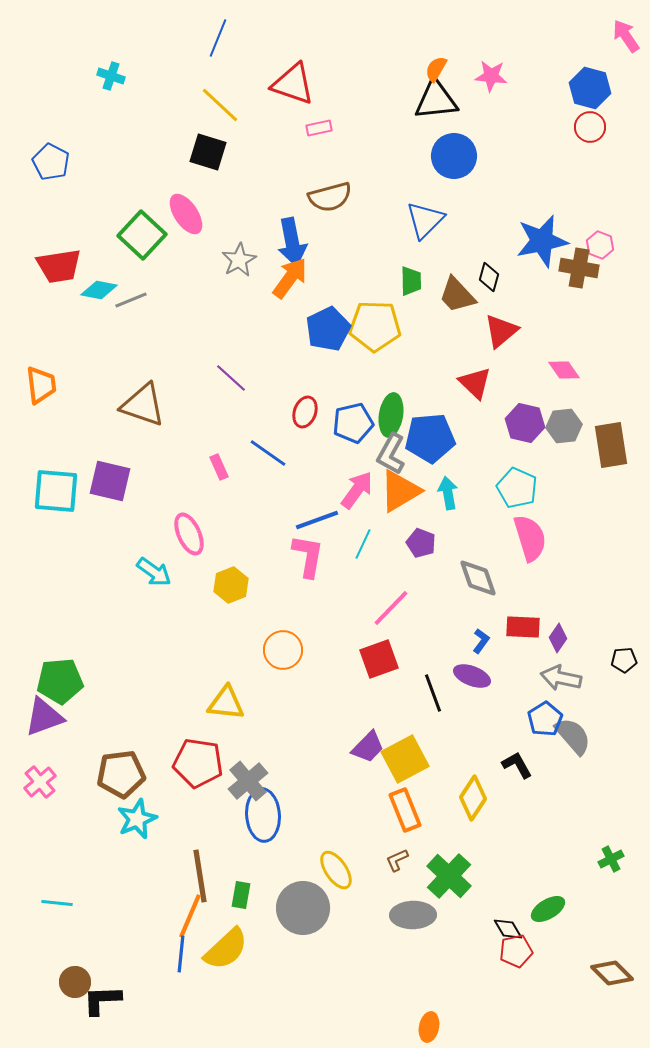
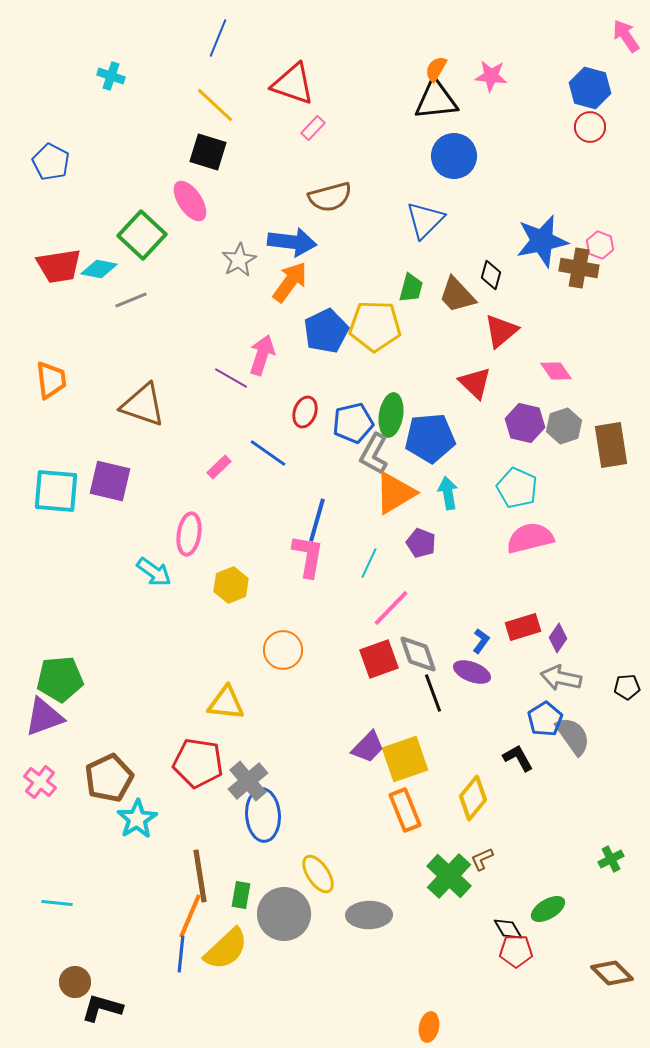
yellow line at (220, 105): moved 5 px left
pink rectangle at (319, 128): moved 6 px left; rotated 35 degrees counterclockwise
pink ellipse at (186, 214): moved 4 px right, 13 px up
blue arrow at (292, 242): rotated 72 degrees counterclockwise
black diamond at (489, 277): moved 2 px right, 2 px up
orange arrow at (290, 278): moved 4 px down
green trapezoid at (411, 281): moved 7 px down; rotated 16 degrees clockwise
cyan diamond at (99, 290): moved 21 px up
blue pentagon at (328, 329): moved 2 px left, 2 px down
pink diamond at (564, 370): moved 8 px left, 1 px down
purple line at (231, 378): rotated 12 degrees counterclockwise
orange trapezoid at (41, 385): moved 10 px right, 5 px up
gray hexagon at (564, 426): rotated 12 degrees counterclockwise
gray L-shape at (391, 454): moved 17 px left
pink rectangle at (219, 467): rotated 70 degrees clockwise
pink arrow at (357, 490): moved 95 px left, 135 px up; rotated 18 degrees counterclockwise
orange triangle at (400, 491): moved 5 px left, 2 px down
blue line at (317, 520): rotated 54 degrees counterclockwise
pink ellipse at (189, 534): rotated 33 degrees clockwise
pink semicircle at (530, 538): rotated 87 degrees counterclockwise
cyan line at (363, 544): moved 6 px right, 19 px down
gray diamond at (478, 578): moved 60 px left, 76 px down
red rectangle at (523, 627): rotated 20 degrees counterclockwise
black pentagon at (624, 660): moved 3 px right, 27 px down
purple ellipse at (472, 676): moved 4 px up
green pentagon at (60, 681): moved 2 px up
gray semicircle at (573, 736): rotated 6 degrees clockwise
yellow square at (405, 759): rotated 9 degrees clockwise
black L-shape at (517, 765): moved 1 px right, 7 px up
brown pentagon at (121, 774): moved 12 px left, 4 px down; rotated 18 degrees counterclockwise
pink cross at (40, 782): rotated 12 degrees counterclockwise
yellow diamond at (473, 798): rotated 6 degrees clockwise
cyan star at (137, 819): rotated 9 degrees counterclockwise
brown L-shape at (397, 860): moved 85 px right, 1 px up
yellow ellipse at (336, 870): moved 18 px left, 4 px down
gray circle at (303, 908): moved 19 px left, 6 px down
gray ellipse at (413, 915): moved 44 px left
red pentagon at (516, 951): rotated 12 degrees clockwise
black L-shape at (102, 1000): moved 8 px down; rotated 18 degrees clockwise
